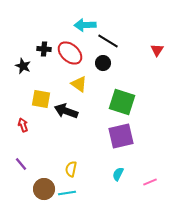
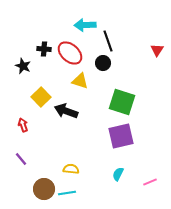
black line: rotated 40 degrees clockwise
yellow triangle: moved 1 px right, 3 px up; rotated 18 degrees counterclockwise
yellow square: moved 2 px up; rotated 36 degrees clockwise
purple line: moved 5 px up
yellow semicircle: rotated 84 degrees clockwise
